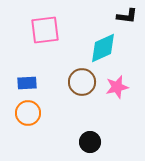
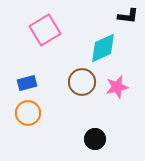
black L-shape: moved 1 px right
pink square: rotated 24 degrees counterclockwise
blue rectangle: rotated 12 degrees counterclockwise
black circle: moved 5 px right, 3 px up
